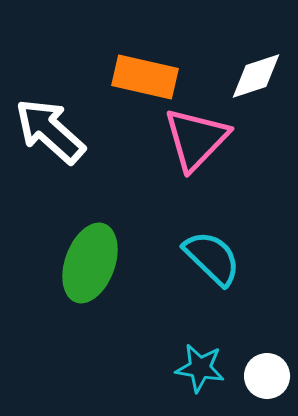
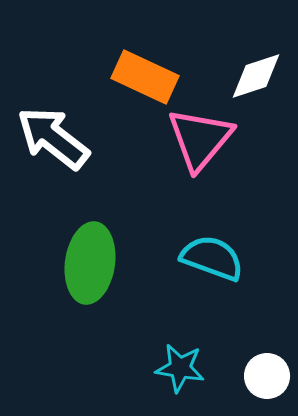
orange rectangle: rotated 12 degrees clockwise
white arrow: moved 3 px right, 7 px down; rotated 4 degrees counterclockwise
pink triangle: moved 4 px right; rotated 4 degrees counterclockwise
cyan semicircle: rotated 24 degrees counterclockwise
green ellipse: rotated 12 degrees counterclockwise
cyan star: moved 20 px left
